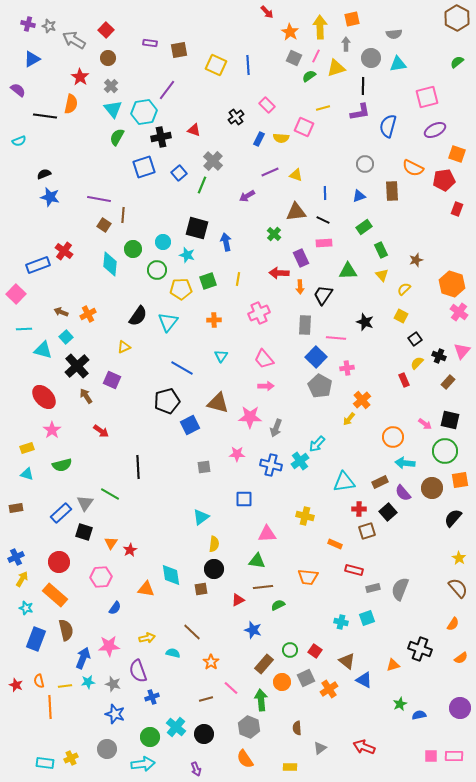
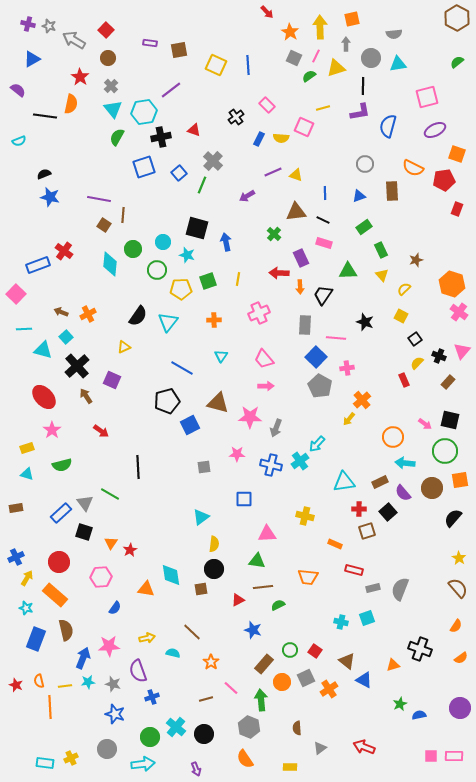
purple line at (167, 90): moved 4 px right; rotated 15 degrees clockwise
purple line at (270, 172): moved 3 px right
pink rectangle at (324, 243): rotated 21 degrees clockwise
gray triangle at (85, 503): rotated 12 degrees counterclockwise
yellow arrow at (22, 579): moved 5 px right, 1 px up
orange semicircle at (453, 624): moved 3 px right, 2 px down
